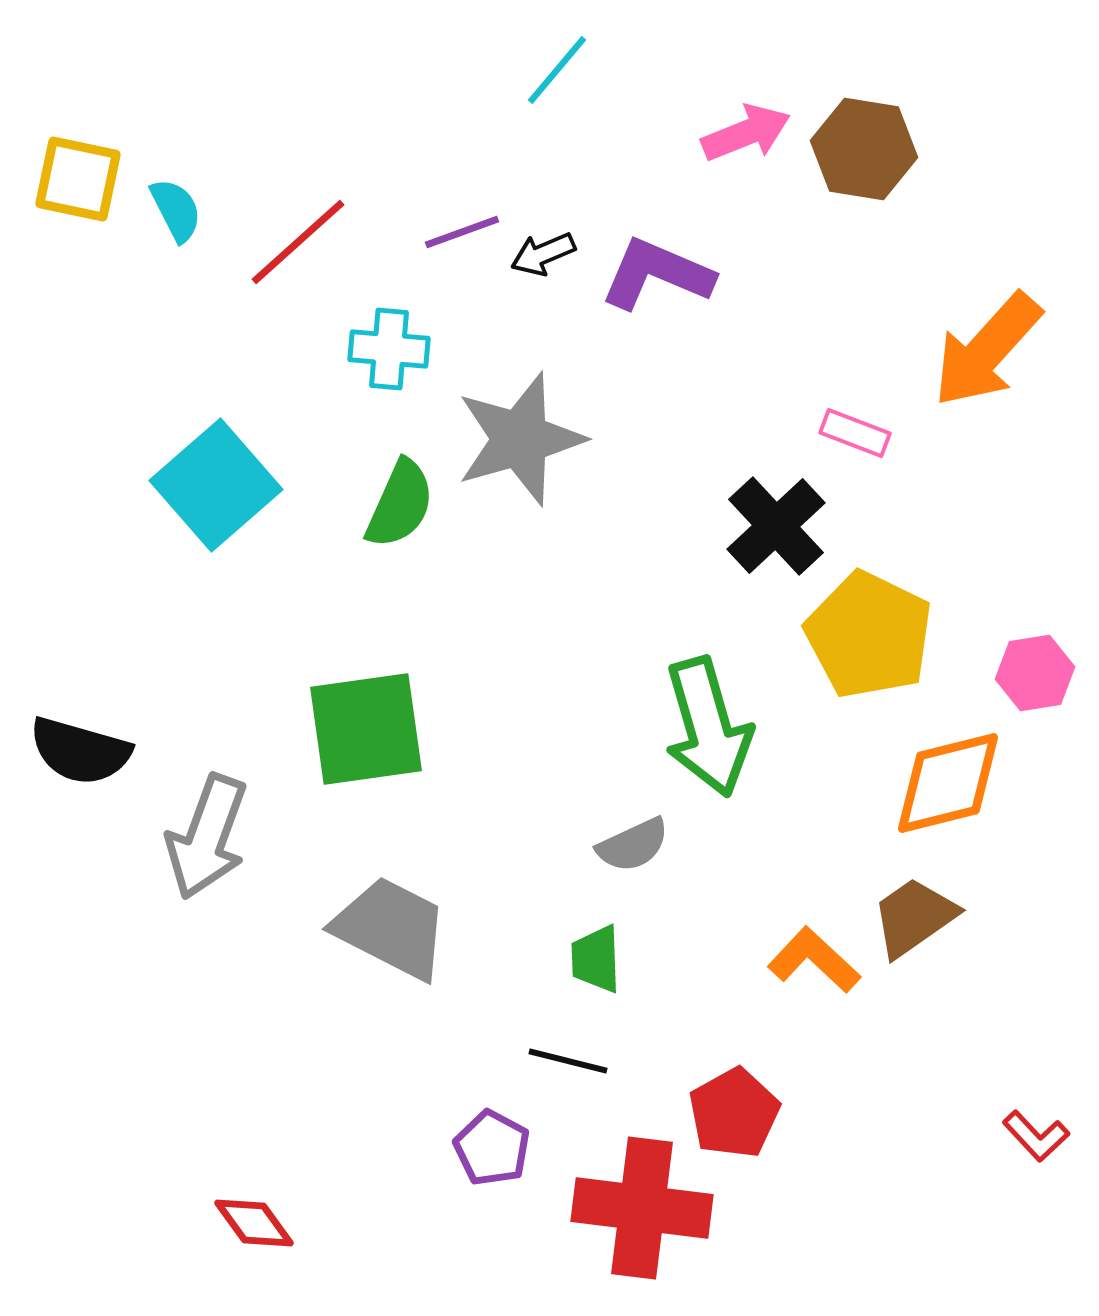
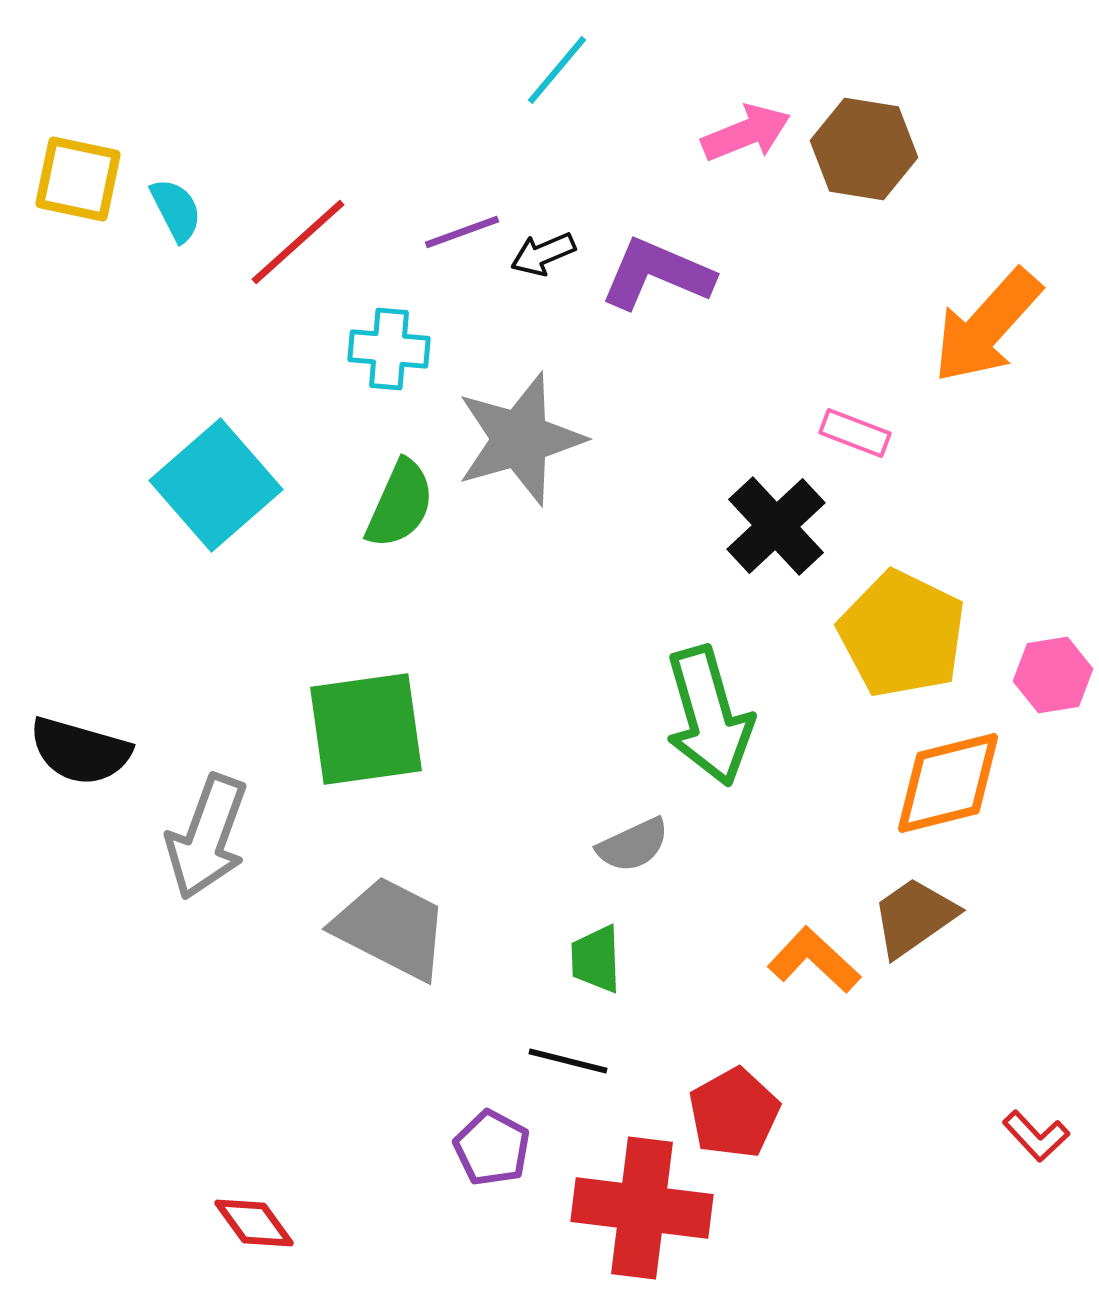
orange arrow: moved 24 px up
yellow pentagon: moved 33 px right, 1 px up
pink hexagon: moved 18 px right, 2 px down
green arrow: moved 1 px right, 11 px up
